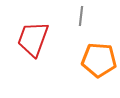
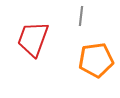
orange pentagon: moved 3 px left; rotated 12 degrees counterclockwise
